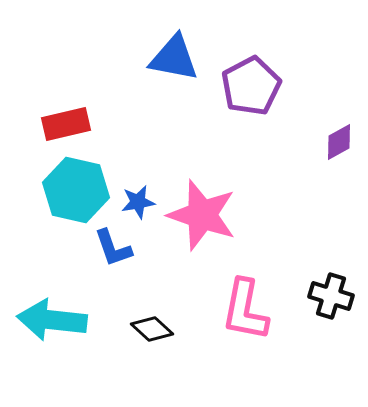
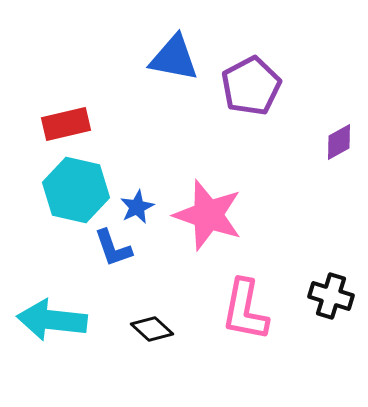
blue star: moved 1 px left, 5 px down; rotated 16 degrees counterclockwise
pink star: moved 6 px right
